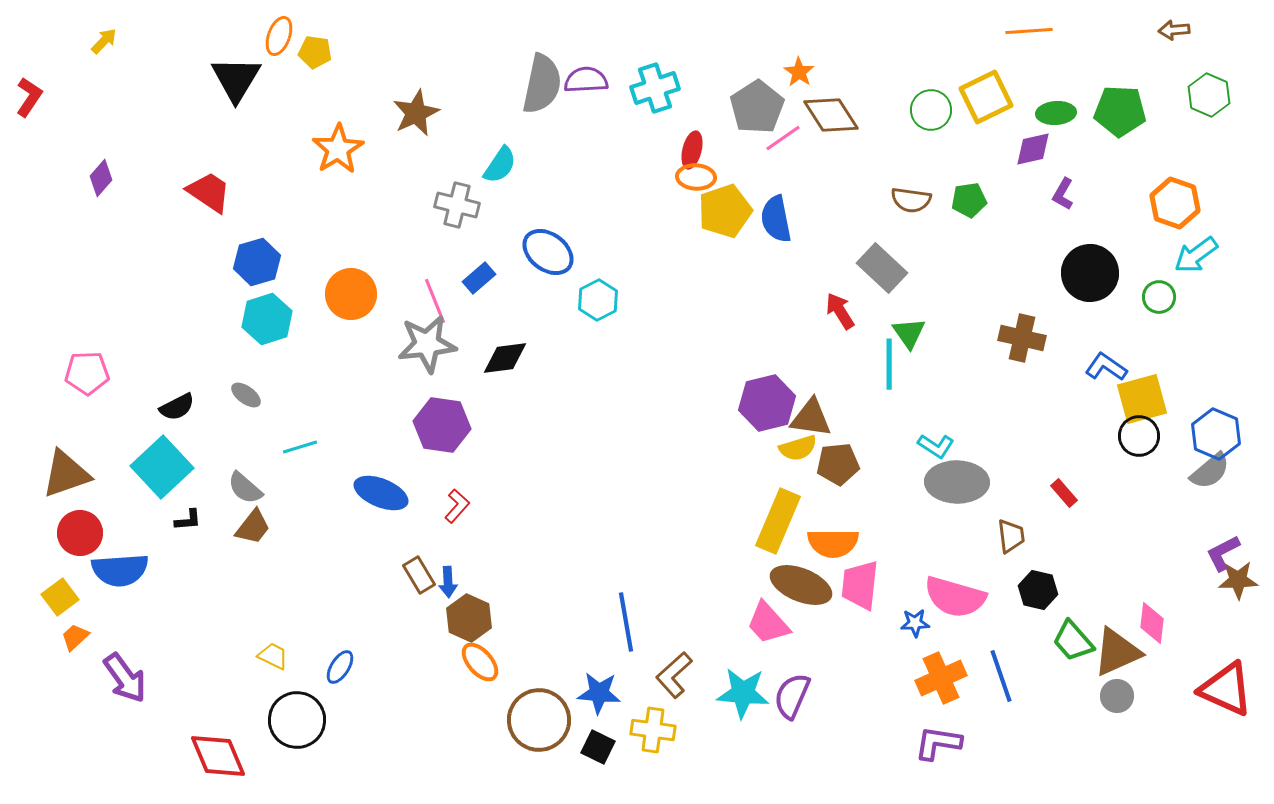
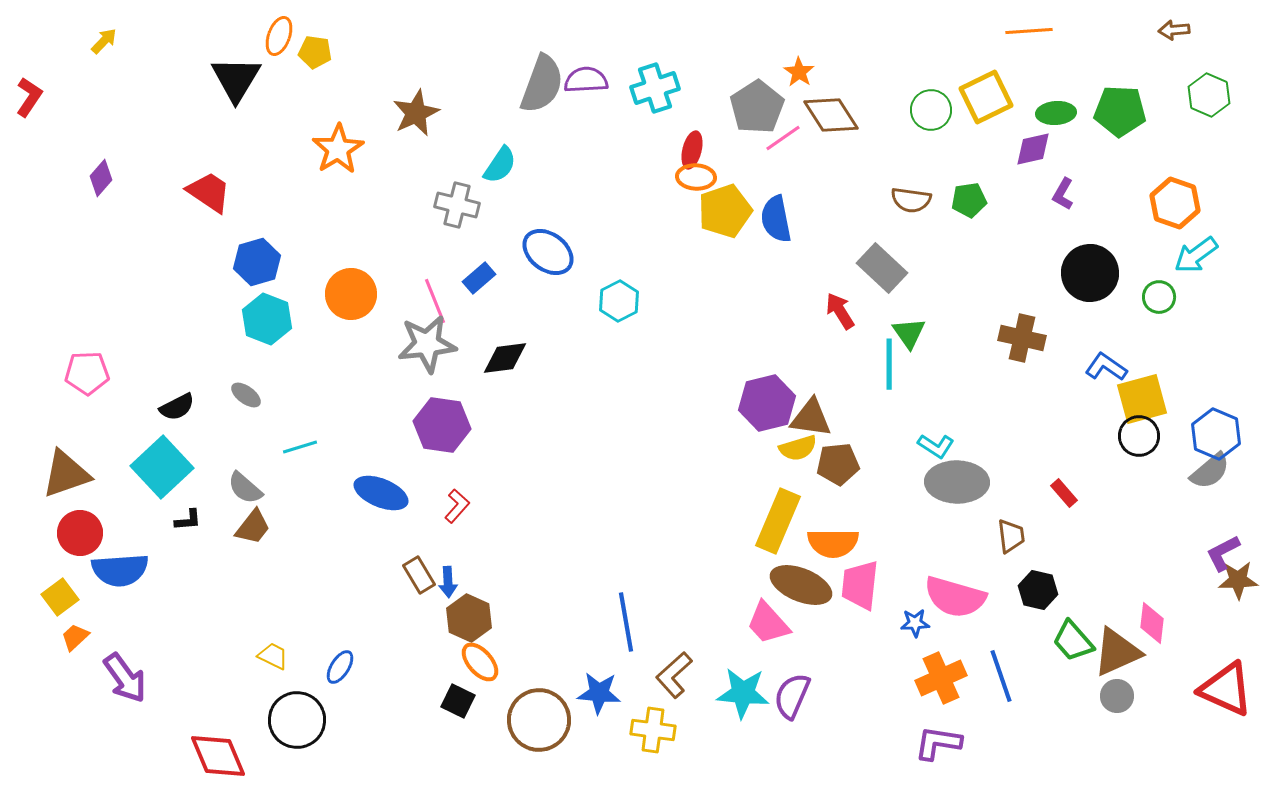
gray semicircle at (542, 84): rotated 8 degrees clockwise
cyan hexagon at (598, 300): moved 21 px right, 1 px down
cyan hexagon at (267, 319): rotated 21 degrees counterclockwise
black square at (598, 747): moved 140 px left, 46 px up
